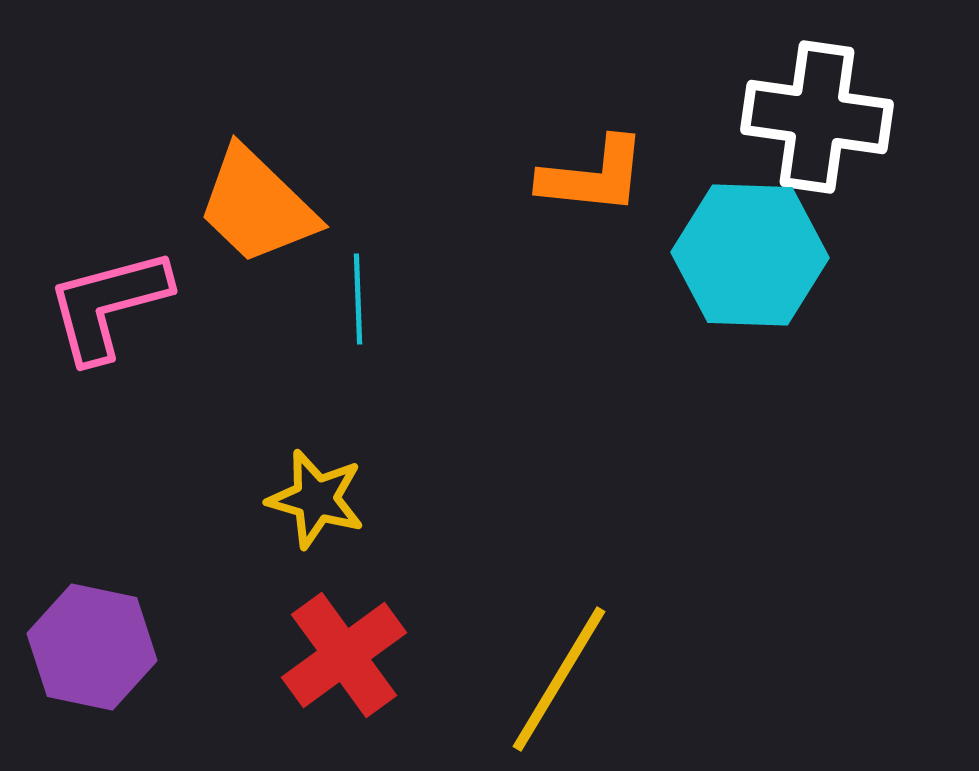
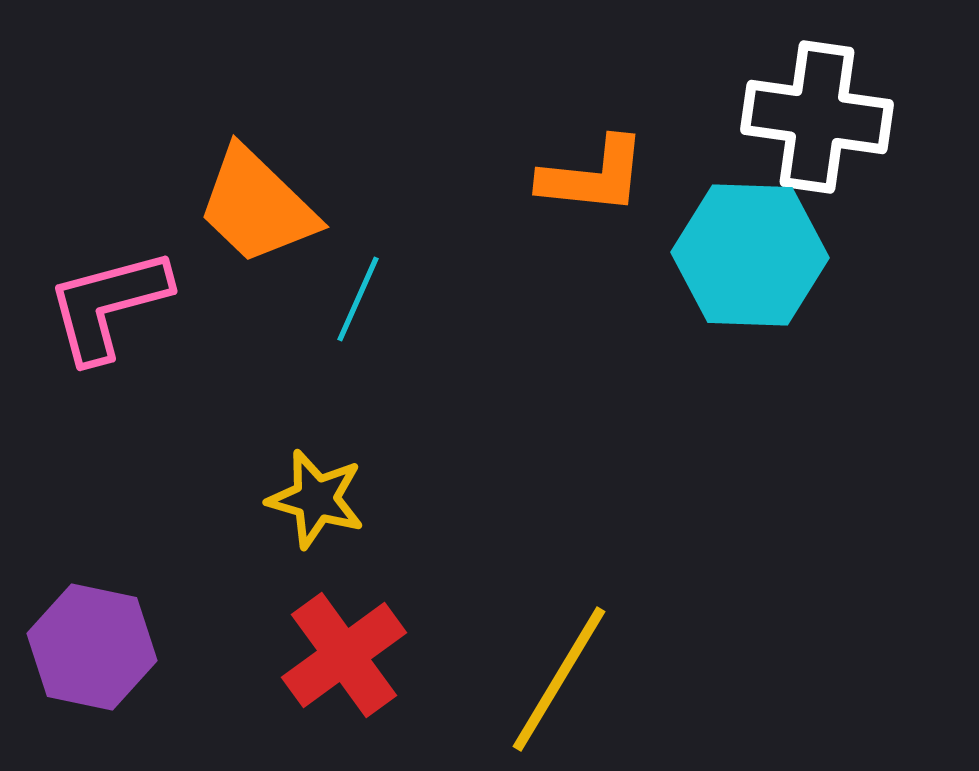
cyan line: rotated 26 degrees clockwise
